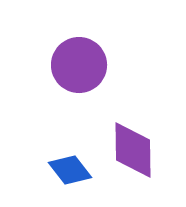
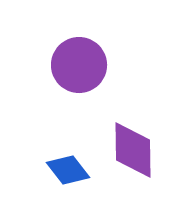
blue diamond: moved 2 px left
